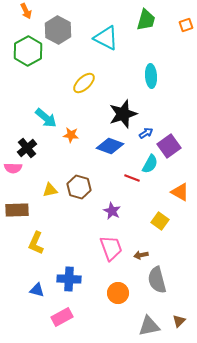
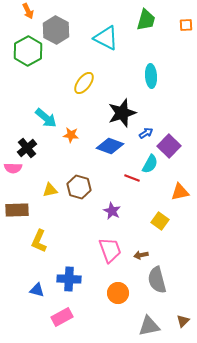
orange arrow: moved 2 px right
orange square: rotated 16 degrees clockwise
gray hexagon: moved 2 px left
yellow ellipse: rotated 10 degrees counterclockwise
black star: moved 1 px left, 1 px up
purple square: rotated 10 degrees counterclockwise
orange triangle: rotated 42 degrees counterclockwise
yellow L-shape: moved 3 px right, 2 px up
pink trapezoid: moved 1 px left, 2 px down
brown triangle: moved 4 px right
